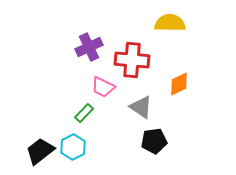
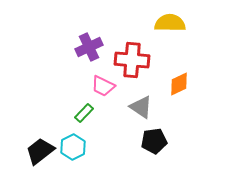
pink trapezoid: moved 1 px up
